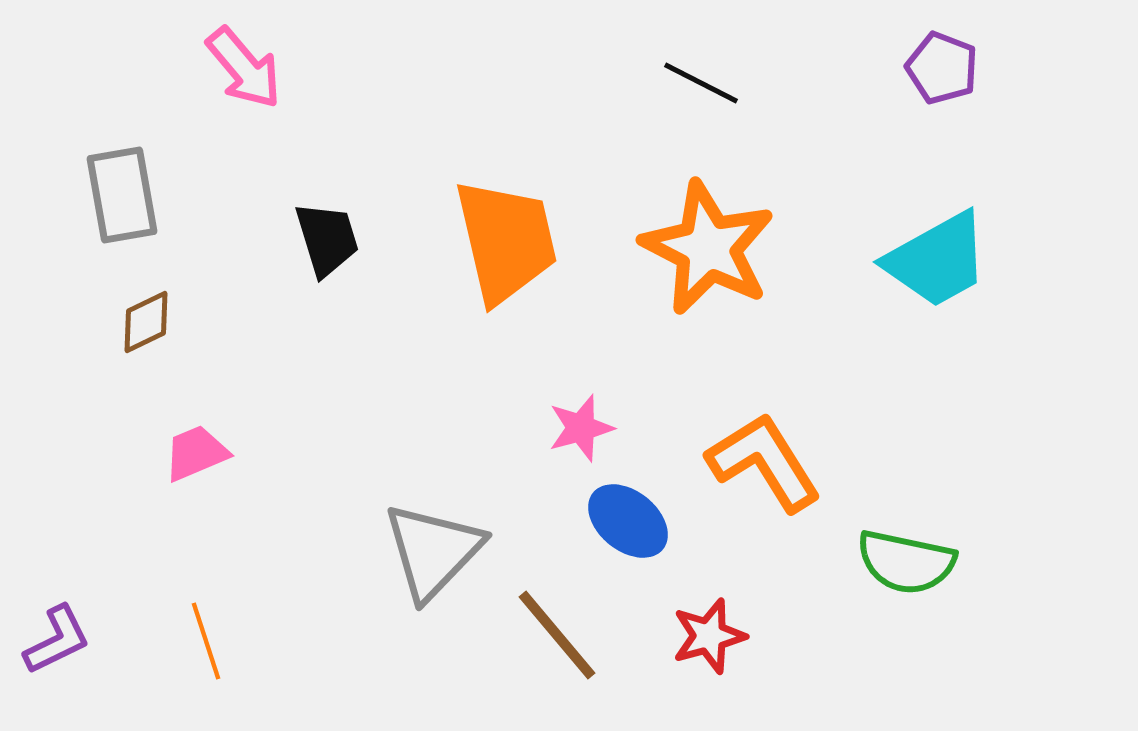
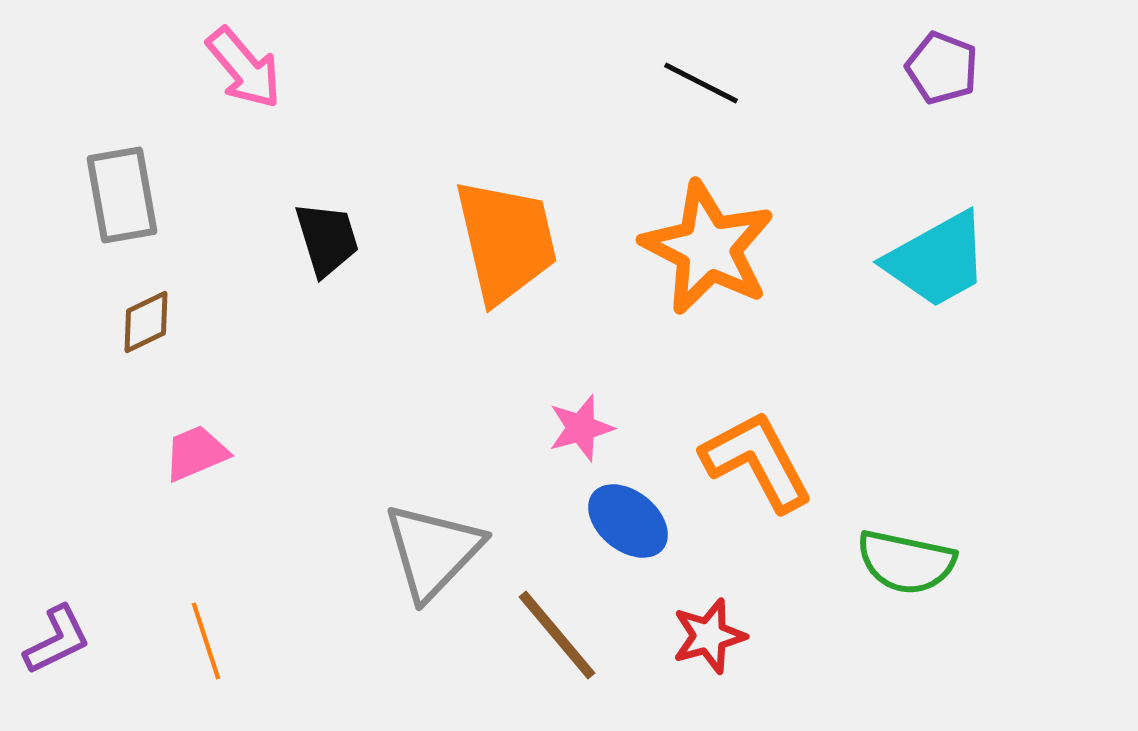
orange L-shape: moved 7 px left, 1 px up; rotated 4 degrees clockwise
